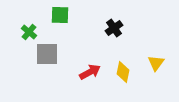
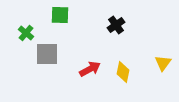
black cross: moved 2 px right, 3 px up
green cross: moved 3 px left, 1 px down
yellow triangle: moved 7 px right
red arrow: moved 3 px up
